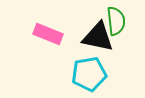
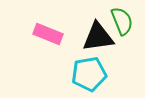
green semicircle: moved 6 px right; rotated 16 degrees counterclockwise
black triangle: rotated 20 degrees counterclockwise
